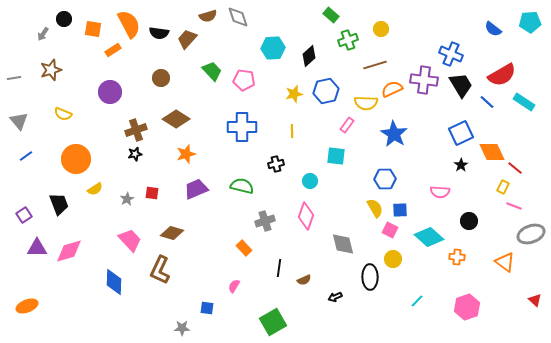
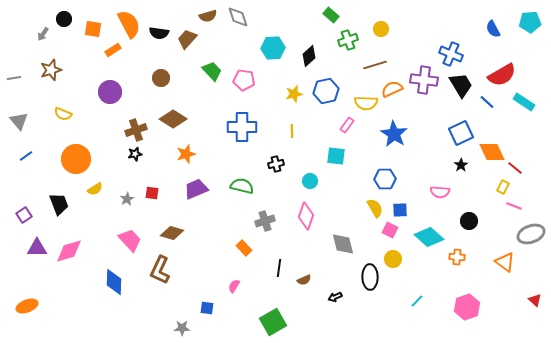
blue semicircle at (493, 29): rotated 24 degrees clockwise
brown diamond at (176, 119): moved 3 px left
